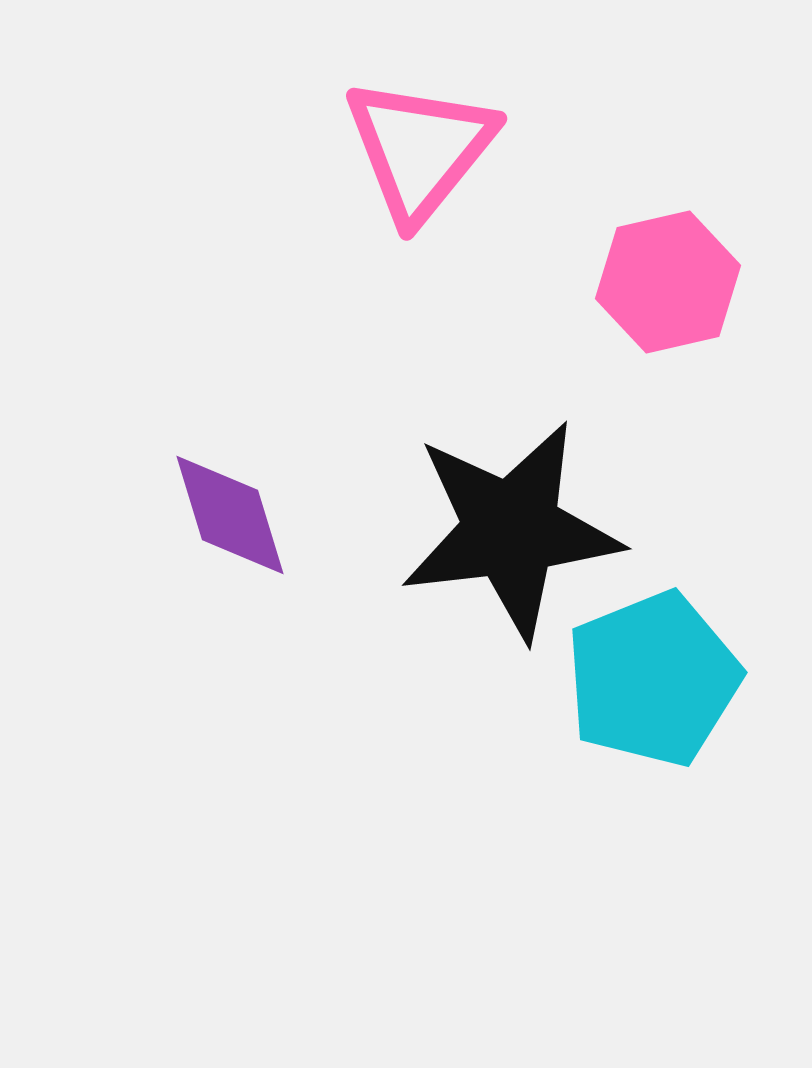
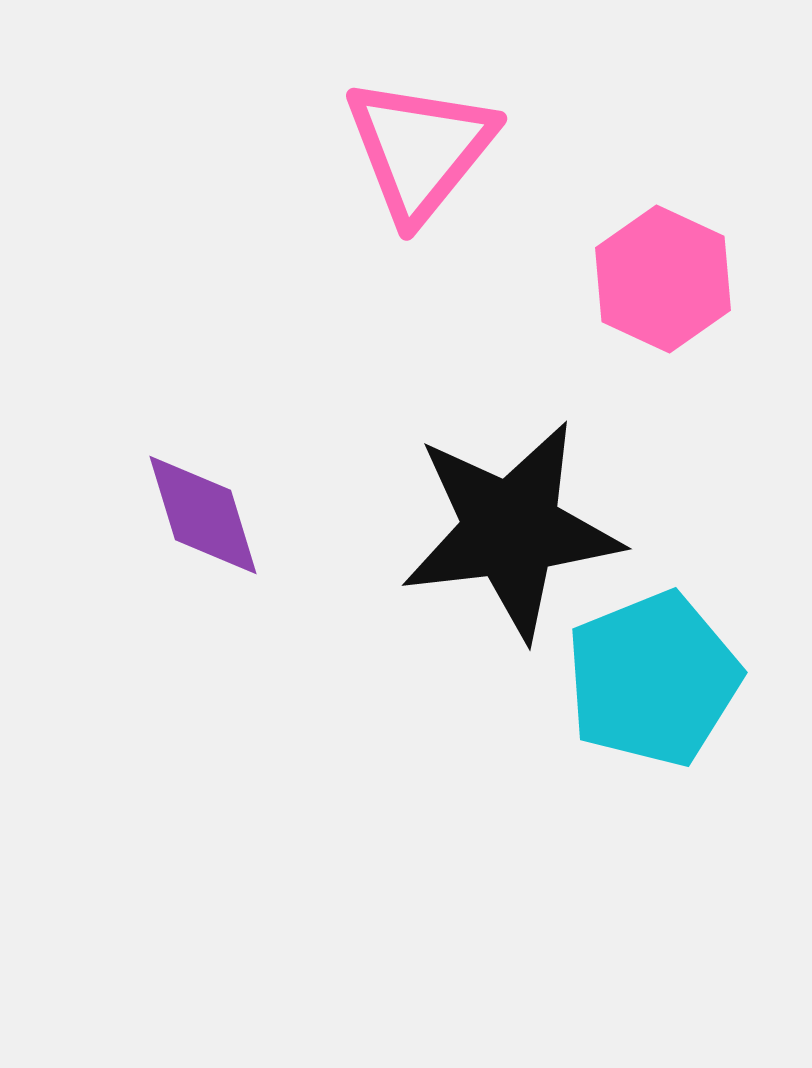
pink hexagon: moved 5 px left, 3 px up; rotated 22 degrees counterclockwise
purple diamond: moved 27 px left
